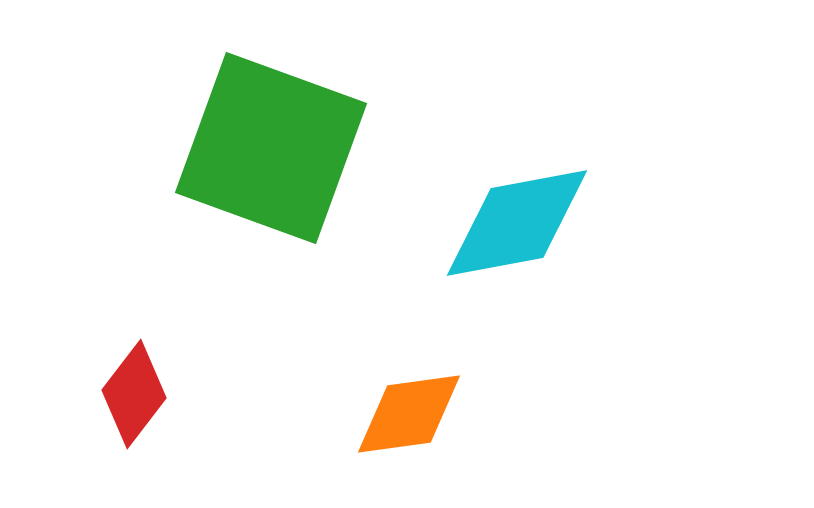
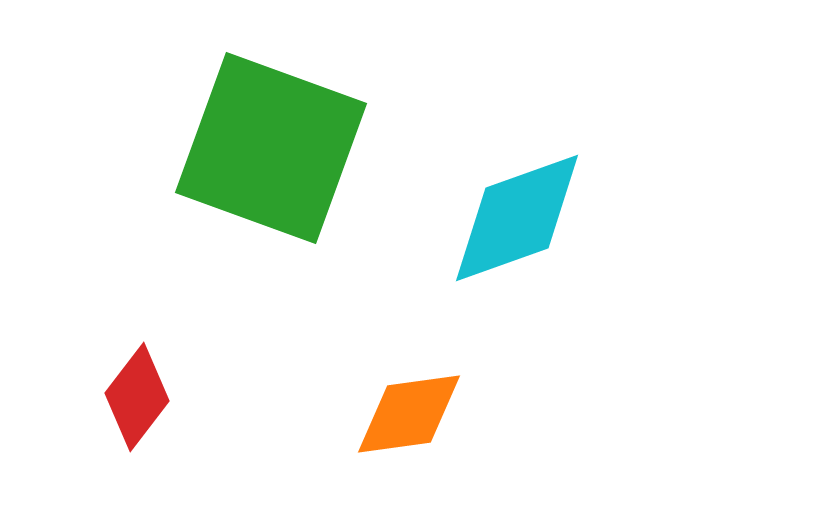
cyan diamond: moved 5 px up; rotated 9 degrees counterclockwise
red diamond: moved 3 px right, 3 px down
